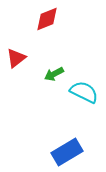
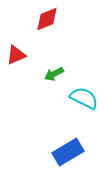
red triangle: moved 3 px up; rotated 15 degrees clockwise
cyan semicircle: moved 6 px down
blue rectangle: moved 1 px right
